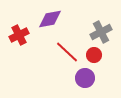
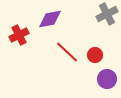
gray cross: moved 6 px right, 18 px up
red circle: moved 1 px right
purple circle: moved 22 px right, 1 px down
